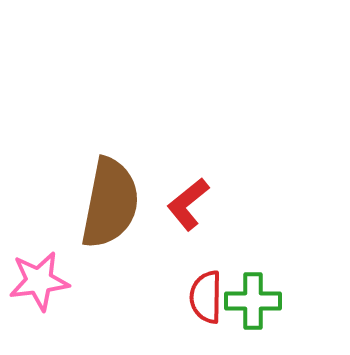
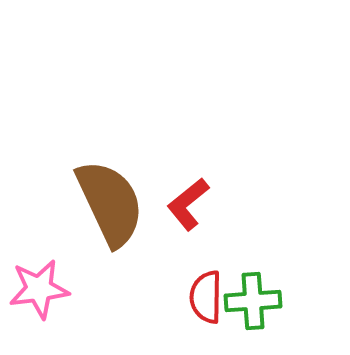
brown semicircle: rotated 36 degrees counterclockwise
pink star: moved 8 px down
green cross: rotated 4 degrees counterclockwise
